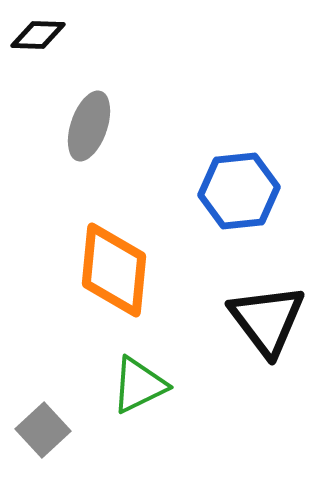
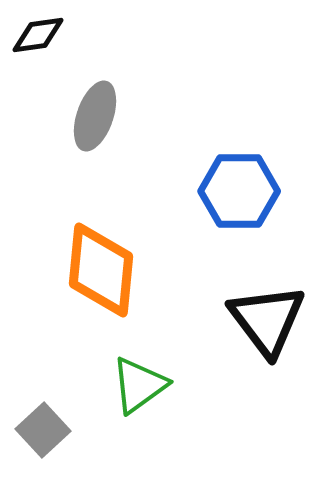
black diamond: rotated 10 degrees counterclockwise
gray ellipse: moved 6 px right, 10 px up
blue hexagon: rotated 6 degrees clockwise
orange diamond: moved 13 px left
green triangle: rotated 10 degrees counterclockwise
